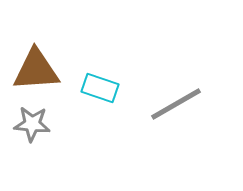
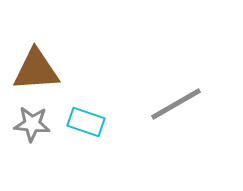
cyan rectangle: moved 14 px left, 34 px down
